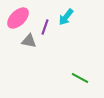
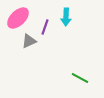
cyan arrow: rotated 36 degrees counterclockwise
gray triangle: rotated 35 degrees counterclockwise
